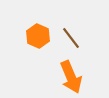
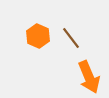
orange arrow: moved 18 px right
